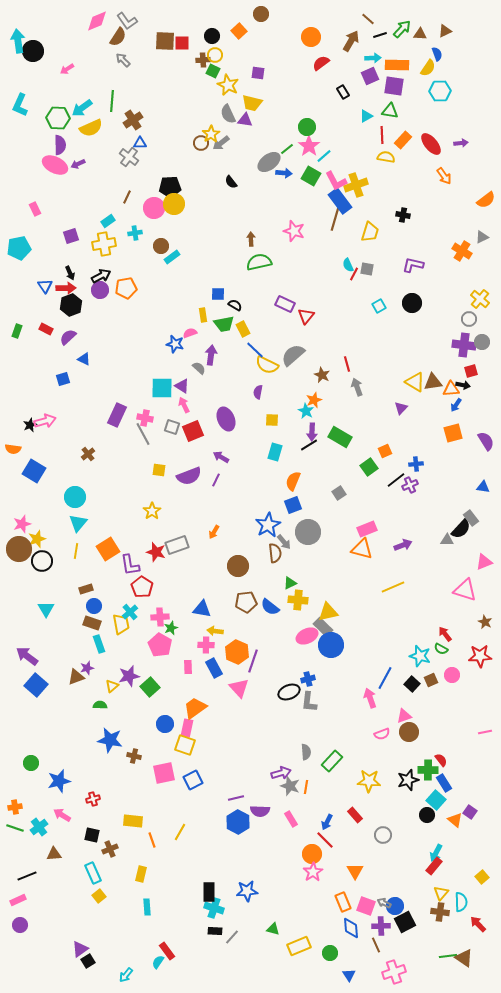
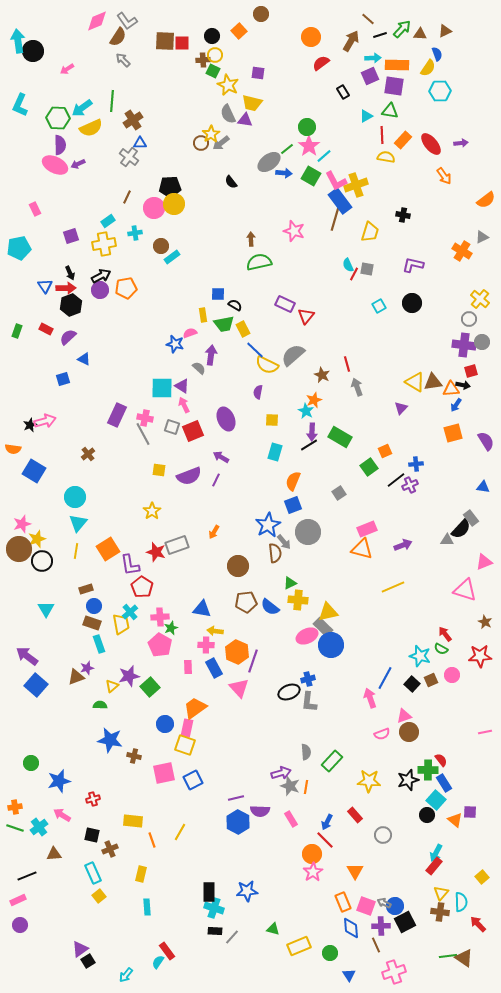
purple square at (470, 812): rotated 32 degrees counterclockwise
